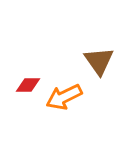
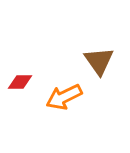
red diamond: moved 8 px left, 3 px up
